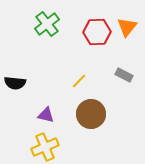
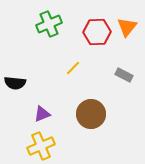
green cross: moved 2 px right; rotated 15 degrees clockwise
yellow line: moved 6 px left, 13 px up
purple triangle: moved 4 px left, 1 px up; rotated 36 degrees counterclockwise
yellow cross: moved 4 px left, 1 px up
